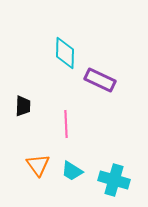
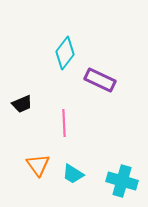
cyan diamond: rotated 36 degrees clockwise
black trapezoid: moved 1 px left, 2 px up; rotated 65 degrees clockwise
pink line: moved 2 px left, 1 px up
cyan trapezoid: moved 1 px right, 3 px down
cyan cross: moved 8 px right, 1 px down
